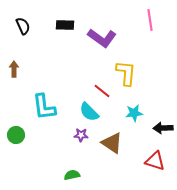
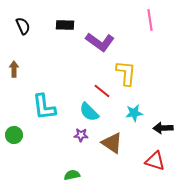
purple L-shape: moved 2 px left, 4 px down
green circle: moved 2 px left
